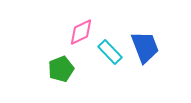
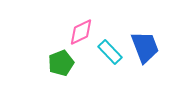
green pentagon: moved 6 px up
